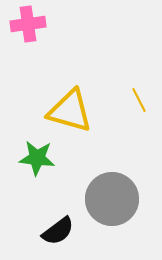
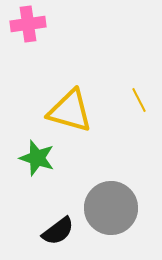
green star: rotated 12 degrees clockwise
gray circle: moved 1 px left, 9 px down
